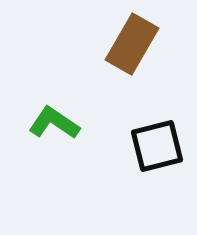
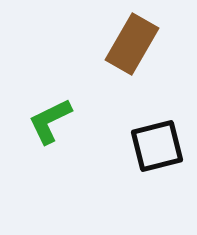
green L-shape: moved 4 px left, 2 px up; rotated 60 degrees counterclockwise
